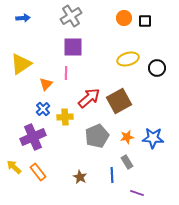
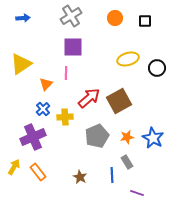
orange circle: moved 9 px left
blue star: rotated 25 degrees clockwise
yellow arrow: rotated 77 degrees clockwise
